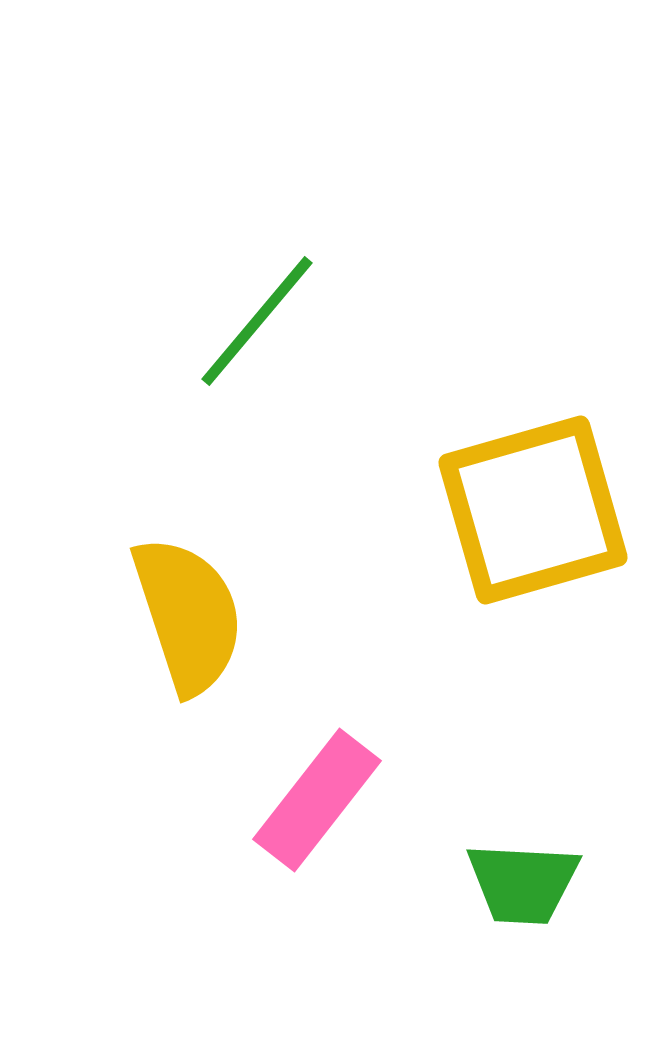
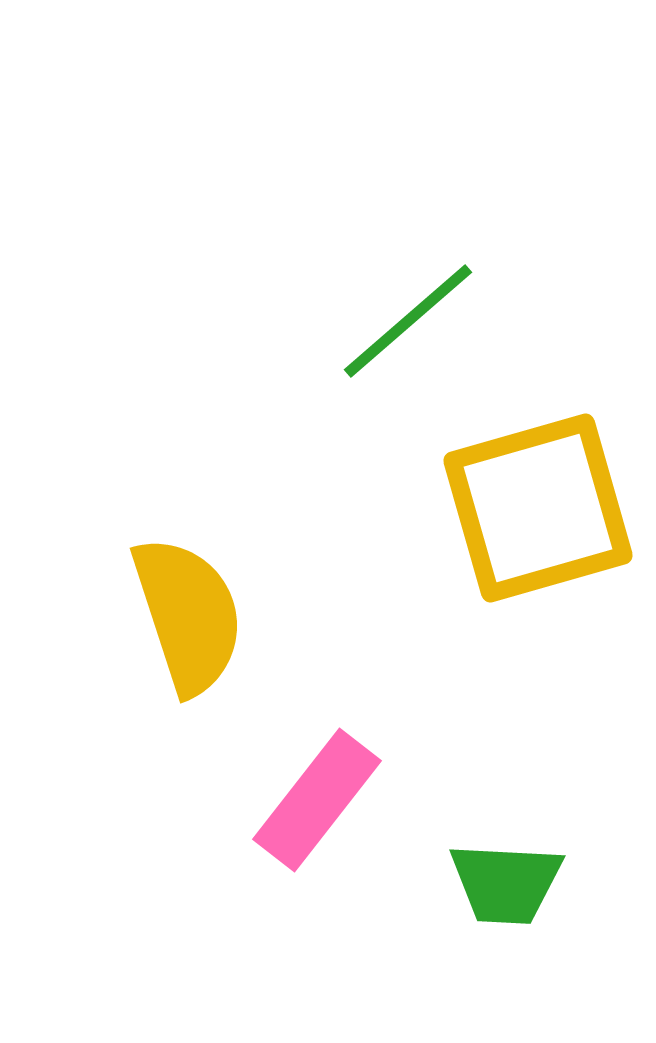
green line: moved 151 px right; rotated 9 degrees clockwise
yellow square: moved 5 px right, 2 px up
green trapezoid: moved 17 px left
